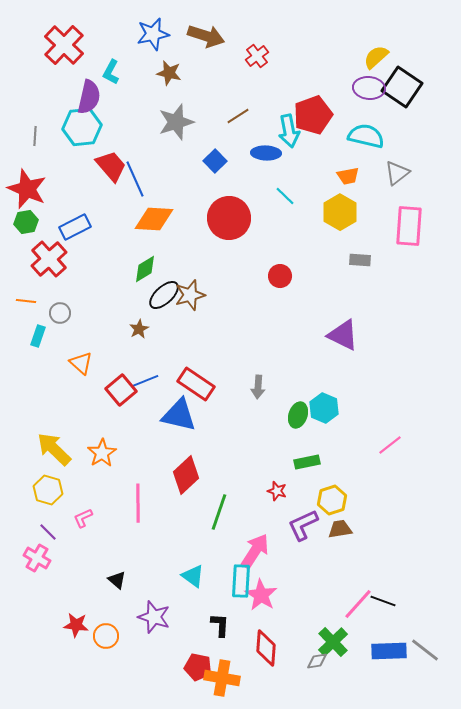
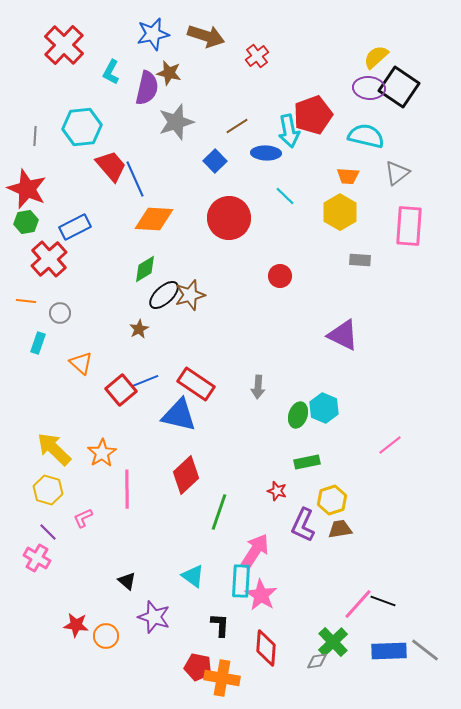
black square at (402, 87): moved 3 px left
purple semicircle at (89, 97): moved 58 px right, 9 px up
brown line at (238, 116): moved 1 px left, 10 px down
orange trapezoid at (348, 176): rotated 15 degrees clockwise
cyan rectangle at (38, 336): moved 7 px down
pink line at (138, 503): moved 11 px left, 14 px up
purple L-shape at (303, 525): rotated 40 degrees counterclockwise
black triangle at (117, 580): moved 10 px right, 1 px down
